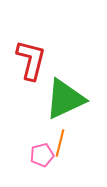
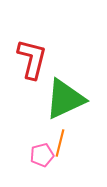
red L-shape: moved 1 px right, 1 px up
